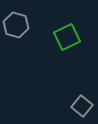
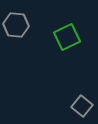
gray hexagon: rotated 10 degrees counterclockwise
